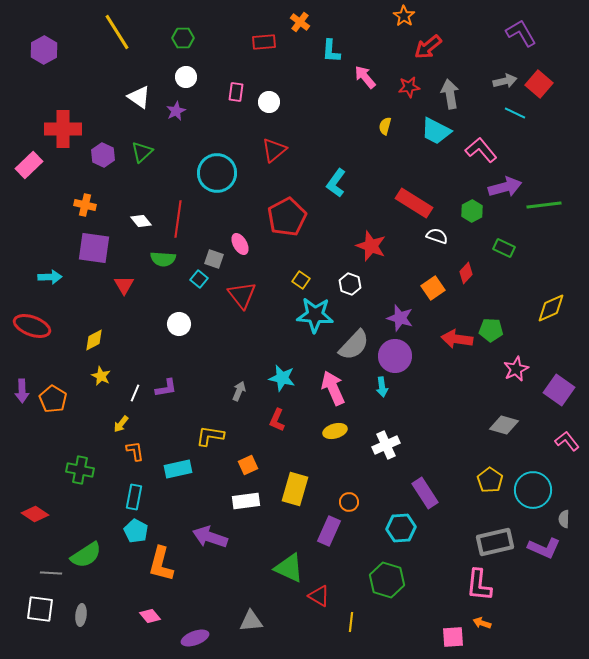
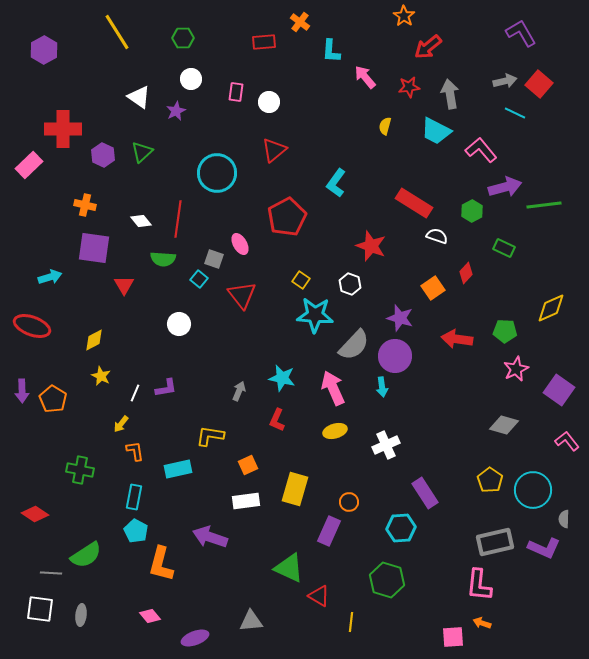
white circle at (186, 77): moved 5 px right, 2 px down
cyan arrow at (50, 277): rotated 15 degrees counterclockwise
green pentagon at (491, 330): moved 14 px right, 1 px down
